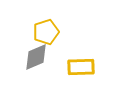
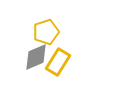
yellow rectangle: moved 23 px left, 5 px up; rotated 56 degrees counterclockwise
